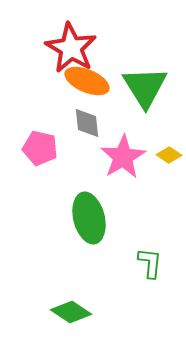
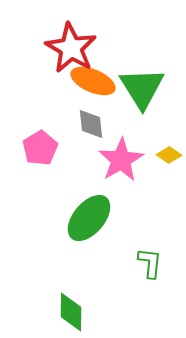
orange ellipse: moved 6 px right
green triangle: moved 3 px left, 1 px down
gray diamond: moved 4 px right, 1 px down
pink pentagon: rotated 28 degrees clockwise
pink star: moved 2 px left, 3 px down
green ellipse: rotated 54 degrees clockwise
green diamond: rotated 57 degrees clockwise
